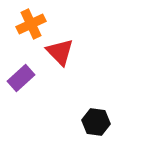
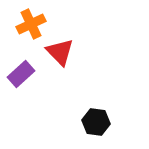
purple rectangle: moved 4 px up
